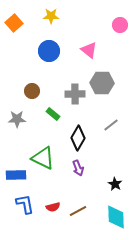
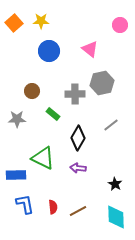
yellow star: moved 10 px left, 5 px down
pink triangle: moved 1 px right, 1 px up
gray hexagon: rotated 15 degrees counterclockwise
purple arrow: rotated 119 degrees clockwise
red semicircle: rotated 80 degrees counterclockwise
